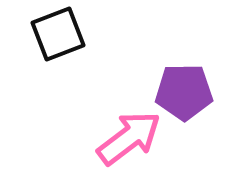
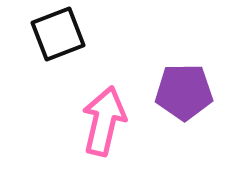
pink arrow: moved 25 px left, 17 px up; rotated 40 degrees counterclockwise
